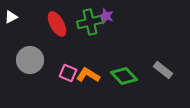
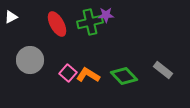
purple star: moved 1 px up; rotated 21 degrees counterclockwise
pink square: rotated 18 degrees clockwise
